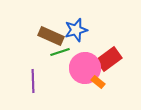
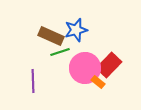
red rectangle: moved 6 px down; rotated 10 degrees counterclockwise
